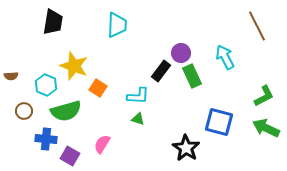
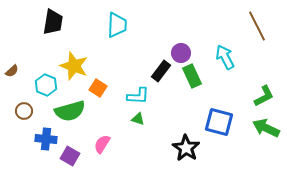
brown semicircle: moved 1 px right, 5 px up; rotated 40 degrees counterclockwise
green semicircle: moved 4 px right
